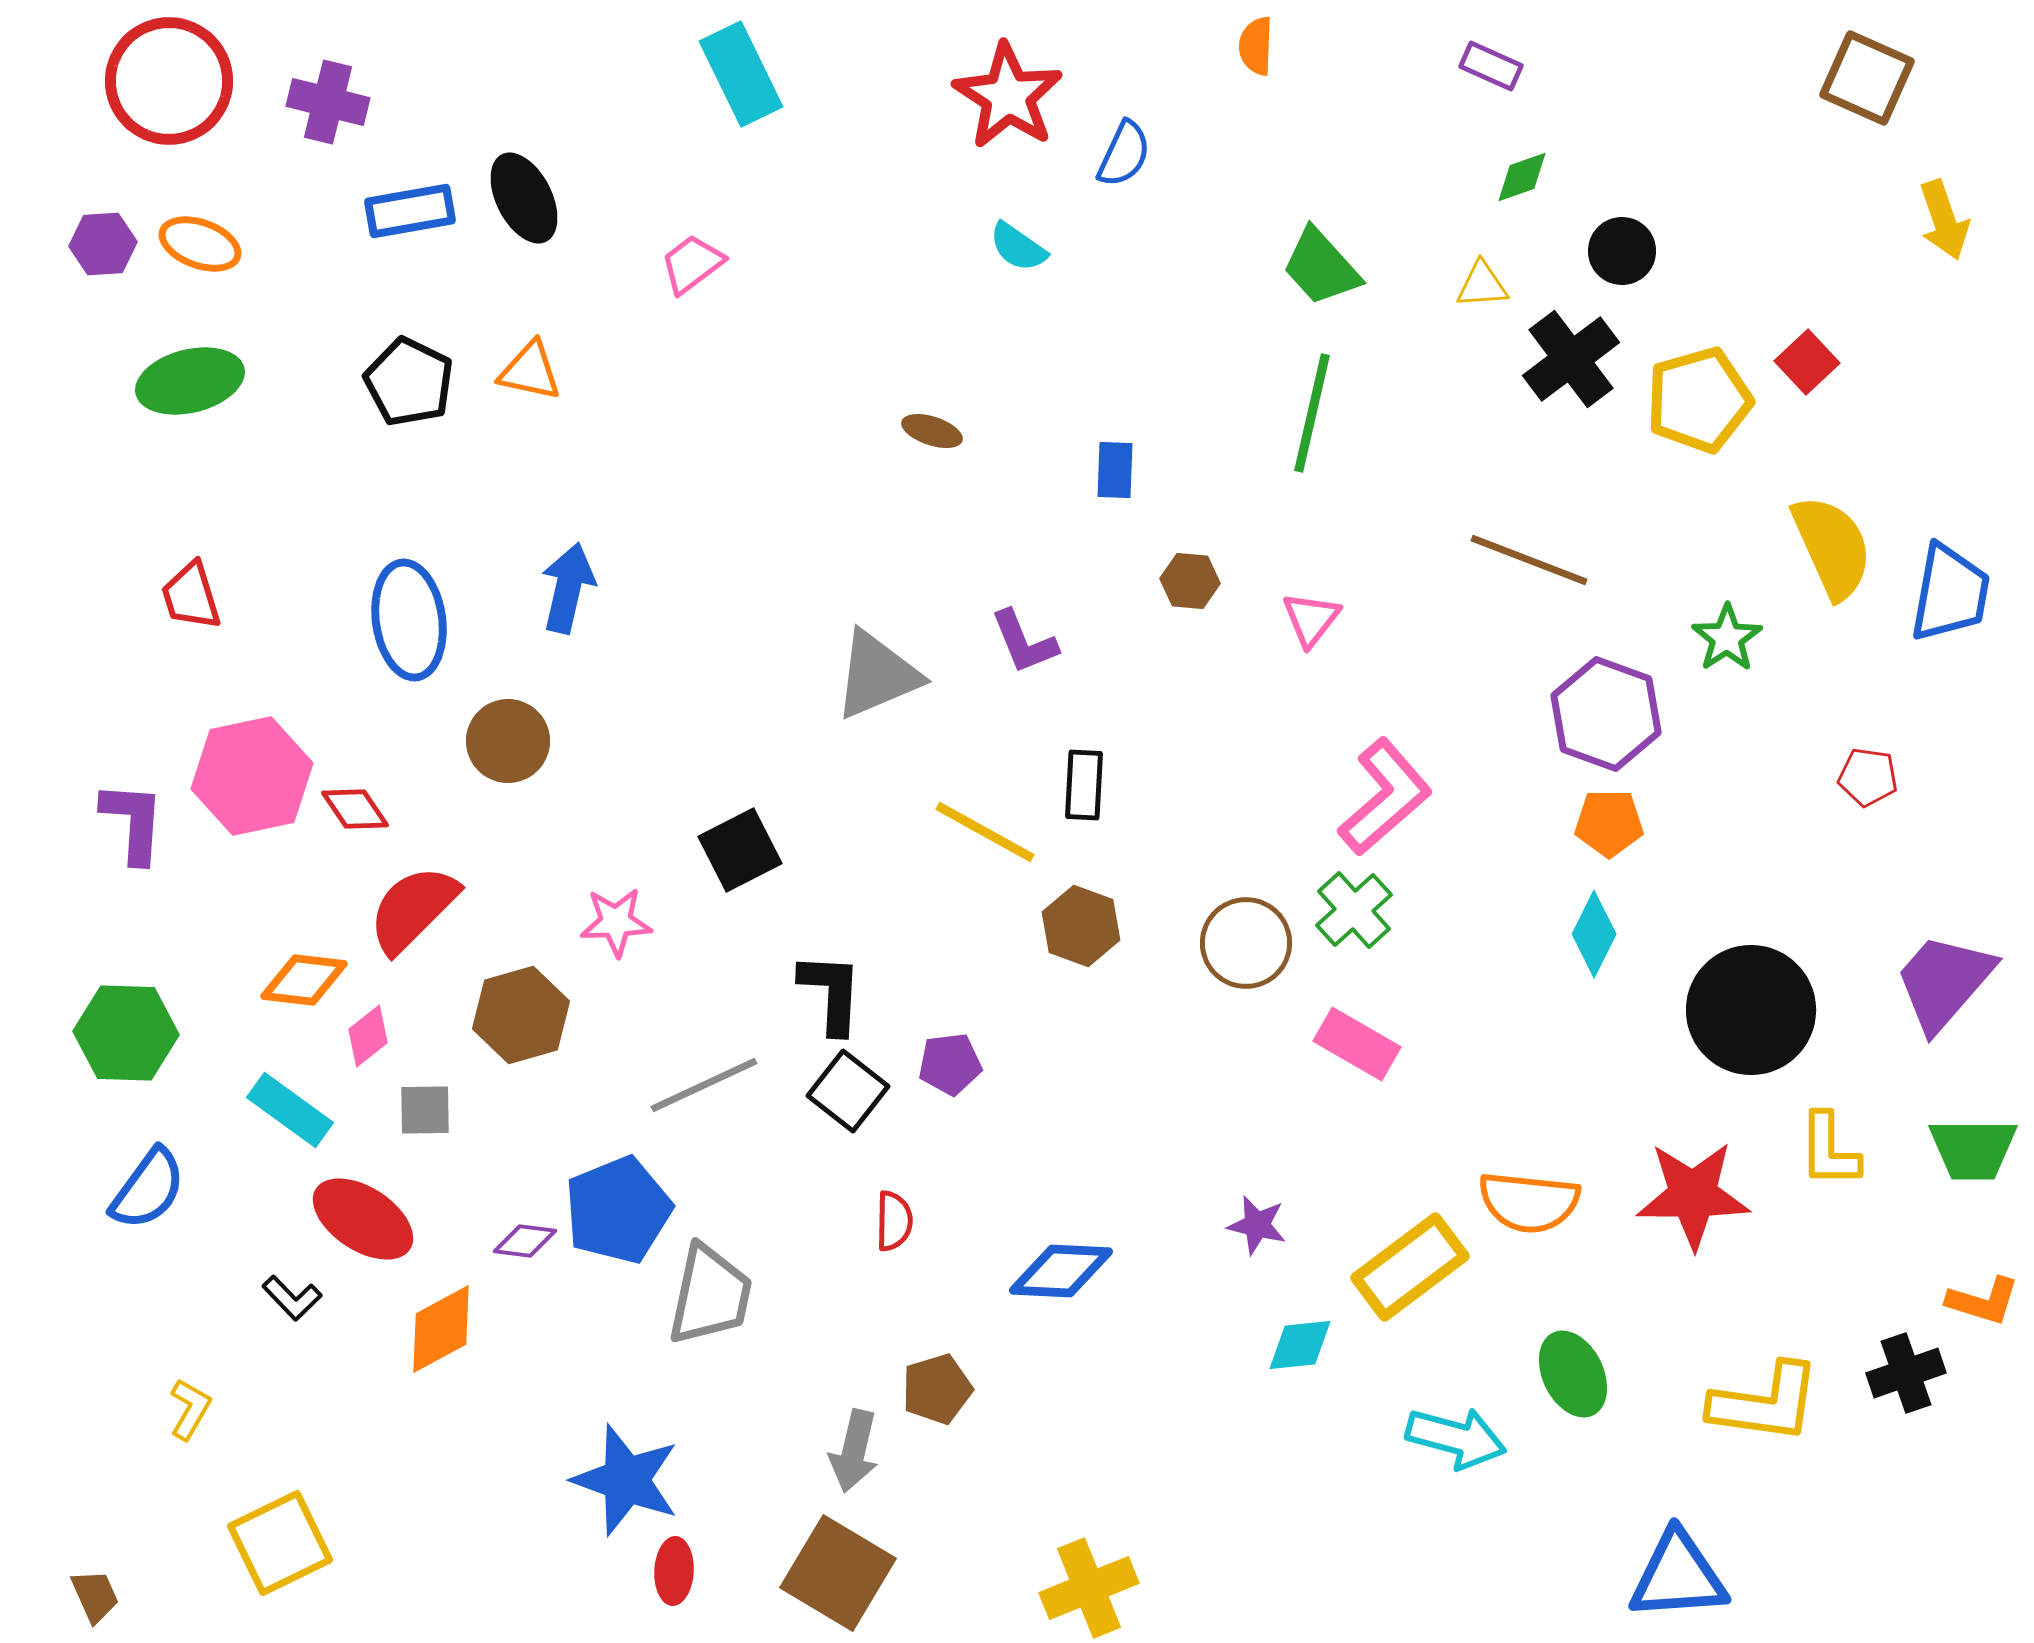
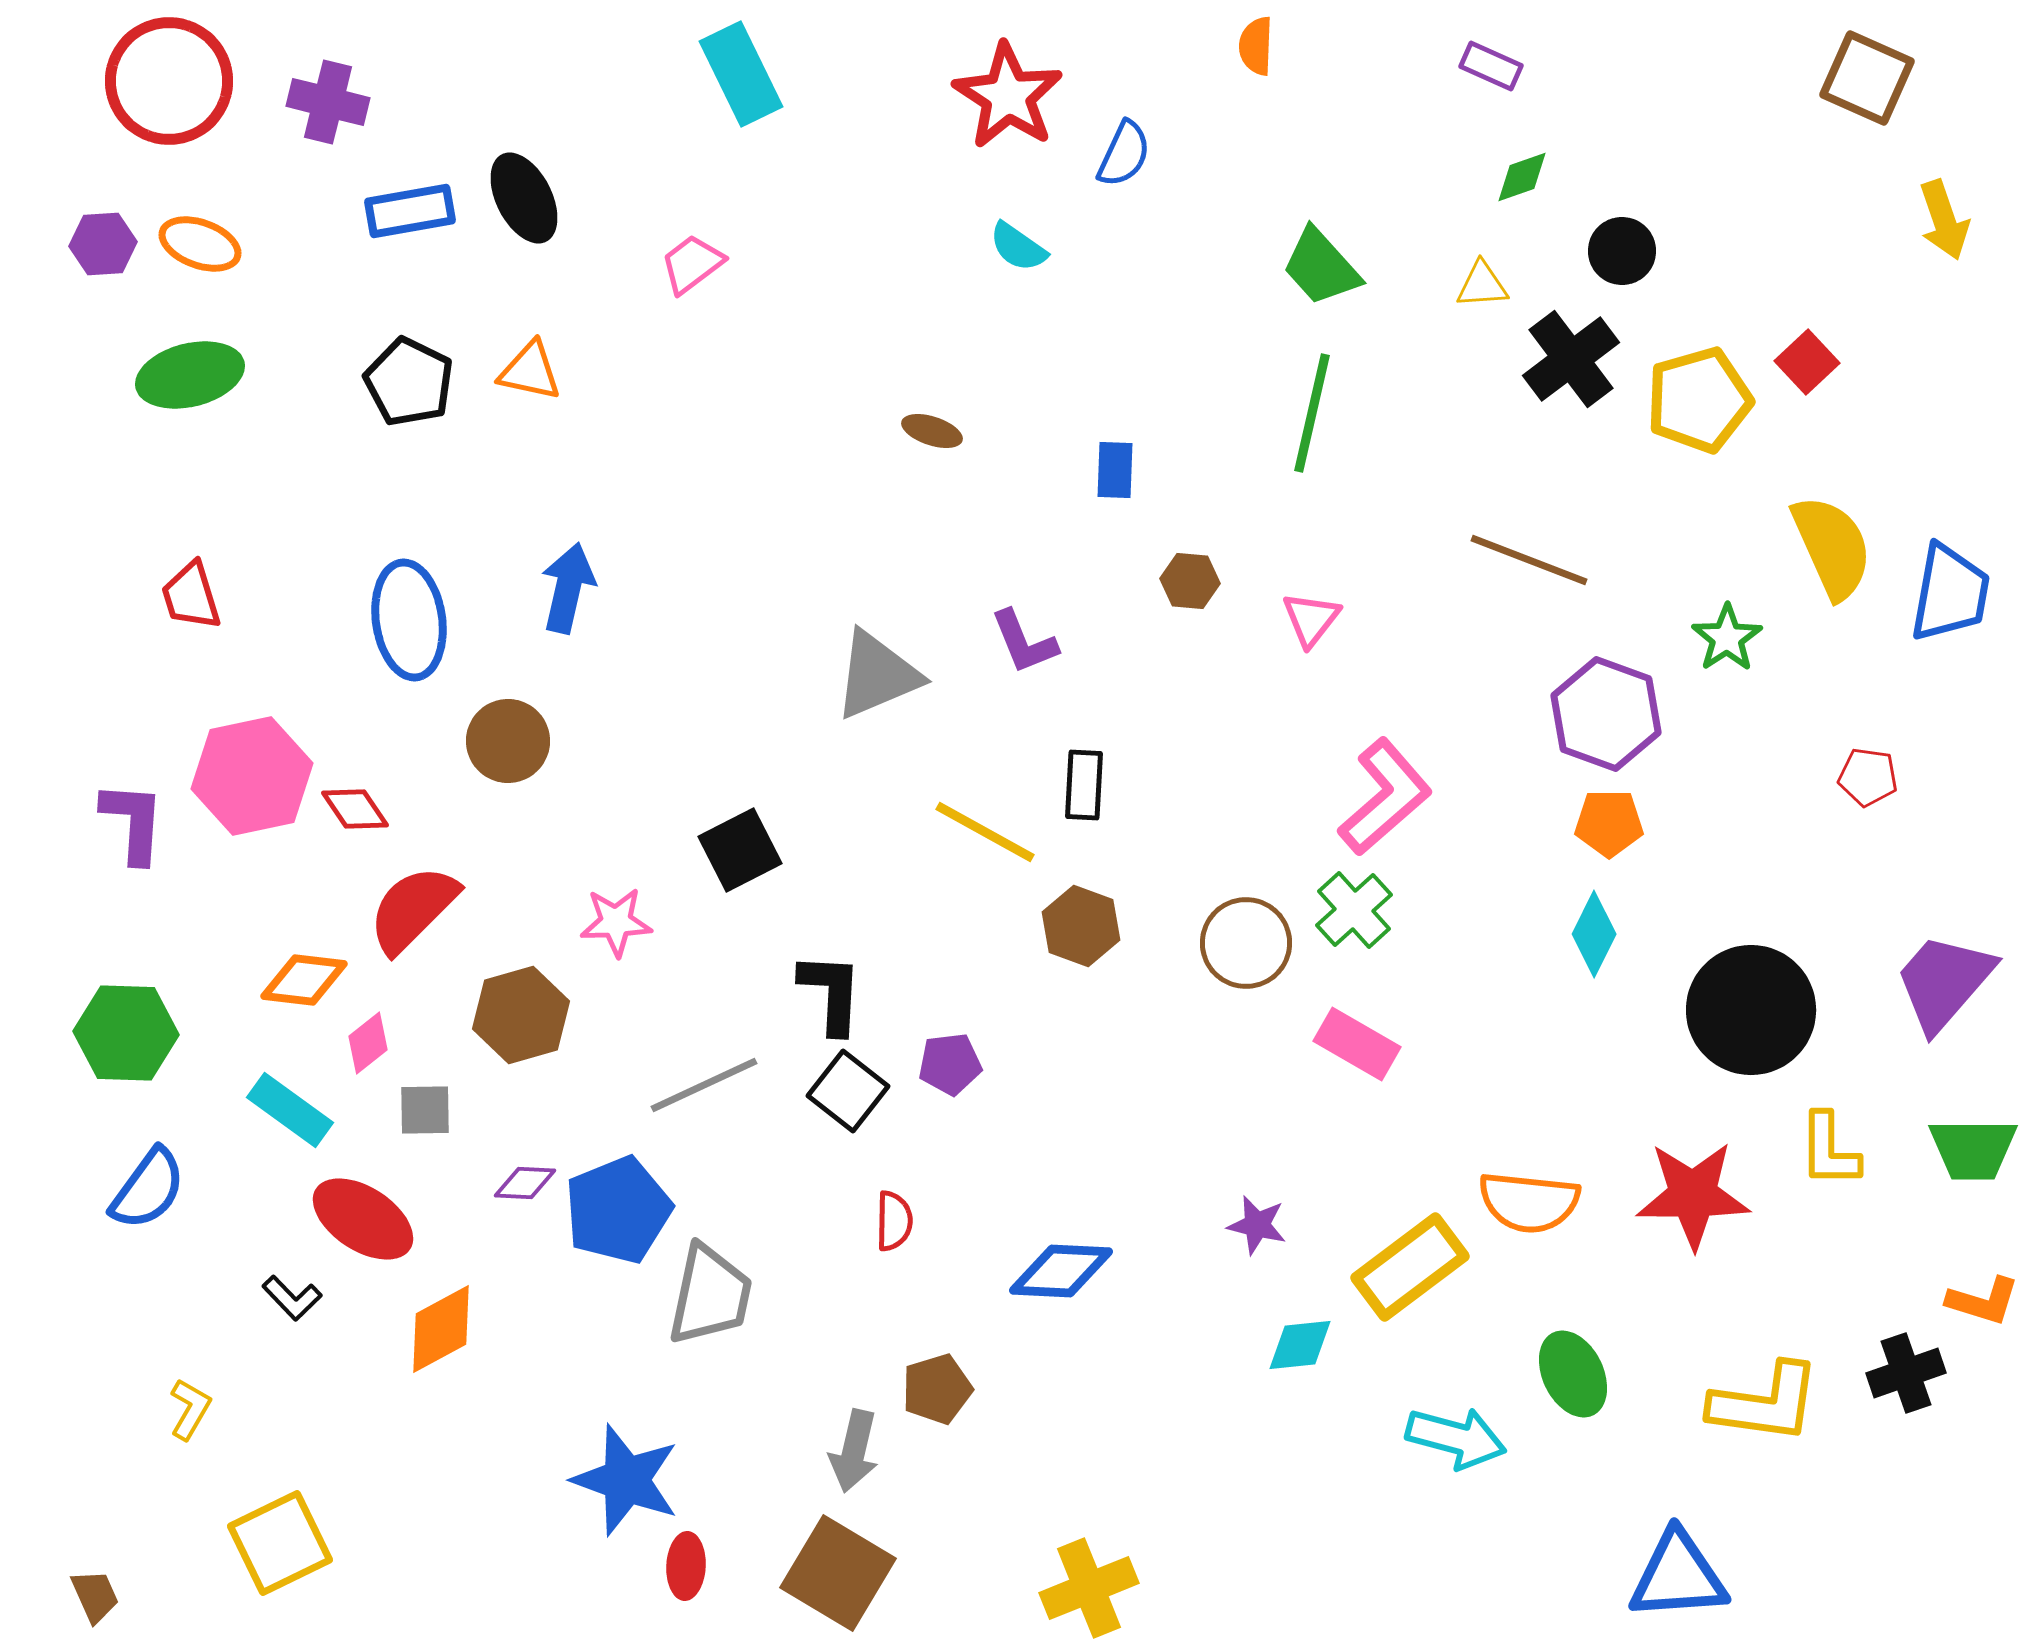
green ellipse at (190, 381): moved 6 px up
pink diamond at (368, 1036): moved 7 px down
purple diamond at (525, 1241): moved 58 px up; rotated 4 degrees counterclockwise
red ellipse at (674, 1571): moved 12 px right, 5 px up
